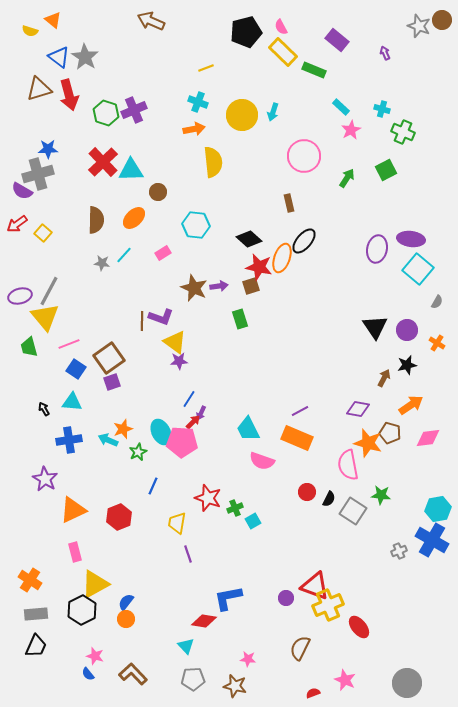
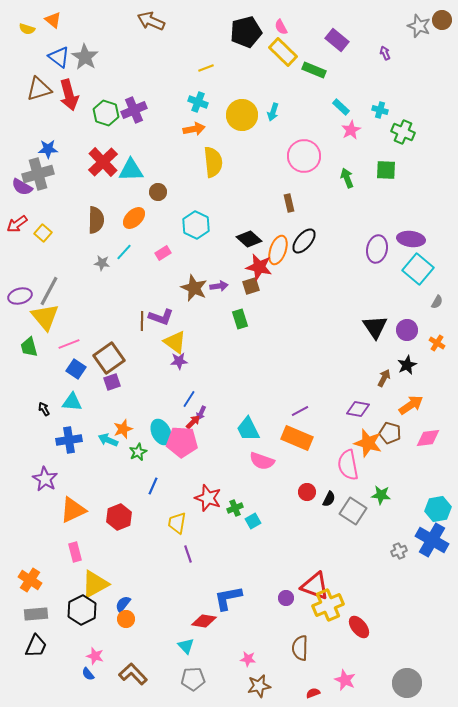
yellow semicircle at (30, 31): moved 3 px left, 2 px up
cyan cross at (382, 109): moved 2 px left, 1 px down
green square at (386, 170): rotated 30 degrees clockwise
green arrow at (347, 178): rotated 54 degrees counterclockwise
purple semicircle at (22, 191): moved 4 px up
cyan hexagon at (196, 225): rotated 20 degrees clockwise
cyan line at (124, 255): moved 3 px up
orange ellipse at (282, 258): moved 4 px left, 8 px up
black star at (407, 365): rotated 12 degrees counterclockwise
blue semicircle at (126, 602): moved 3 px left, 2 px down
brown semicircle at (300, 648): rotated 25 degrees counterclockwise
brown star at (235, 686): moved 24 px right; rotated 25 degrees counterclockwise
